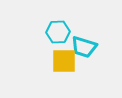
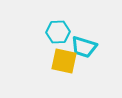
yellow square: rotated 12 degrees clockwise
